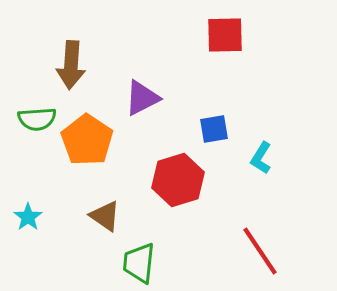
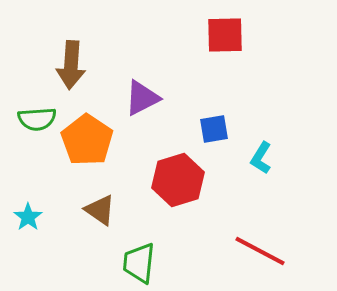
brown triangle: moved 5 px left, 6 px up
red line: rotated 28 degrees counterclockwise
